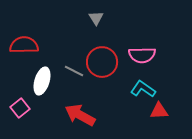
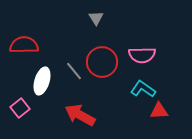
gray line: rotated 24 degrees clockwise
